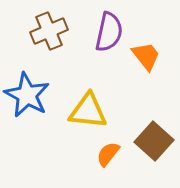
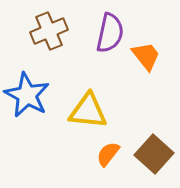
purple semicircle: moved 1 px right, 1 px down
brown square: moved 13 px down
